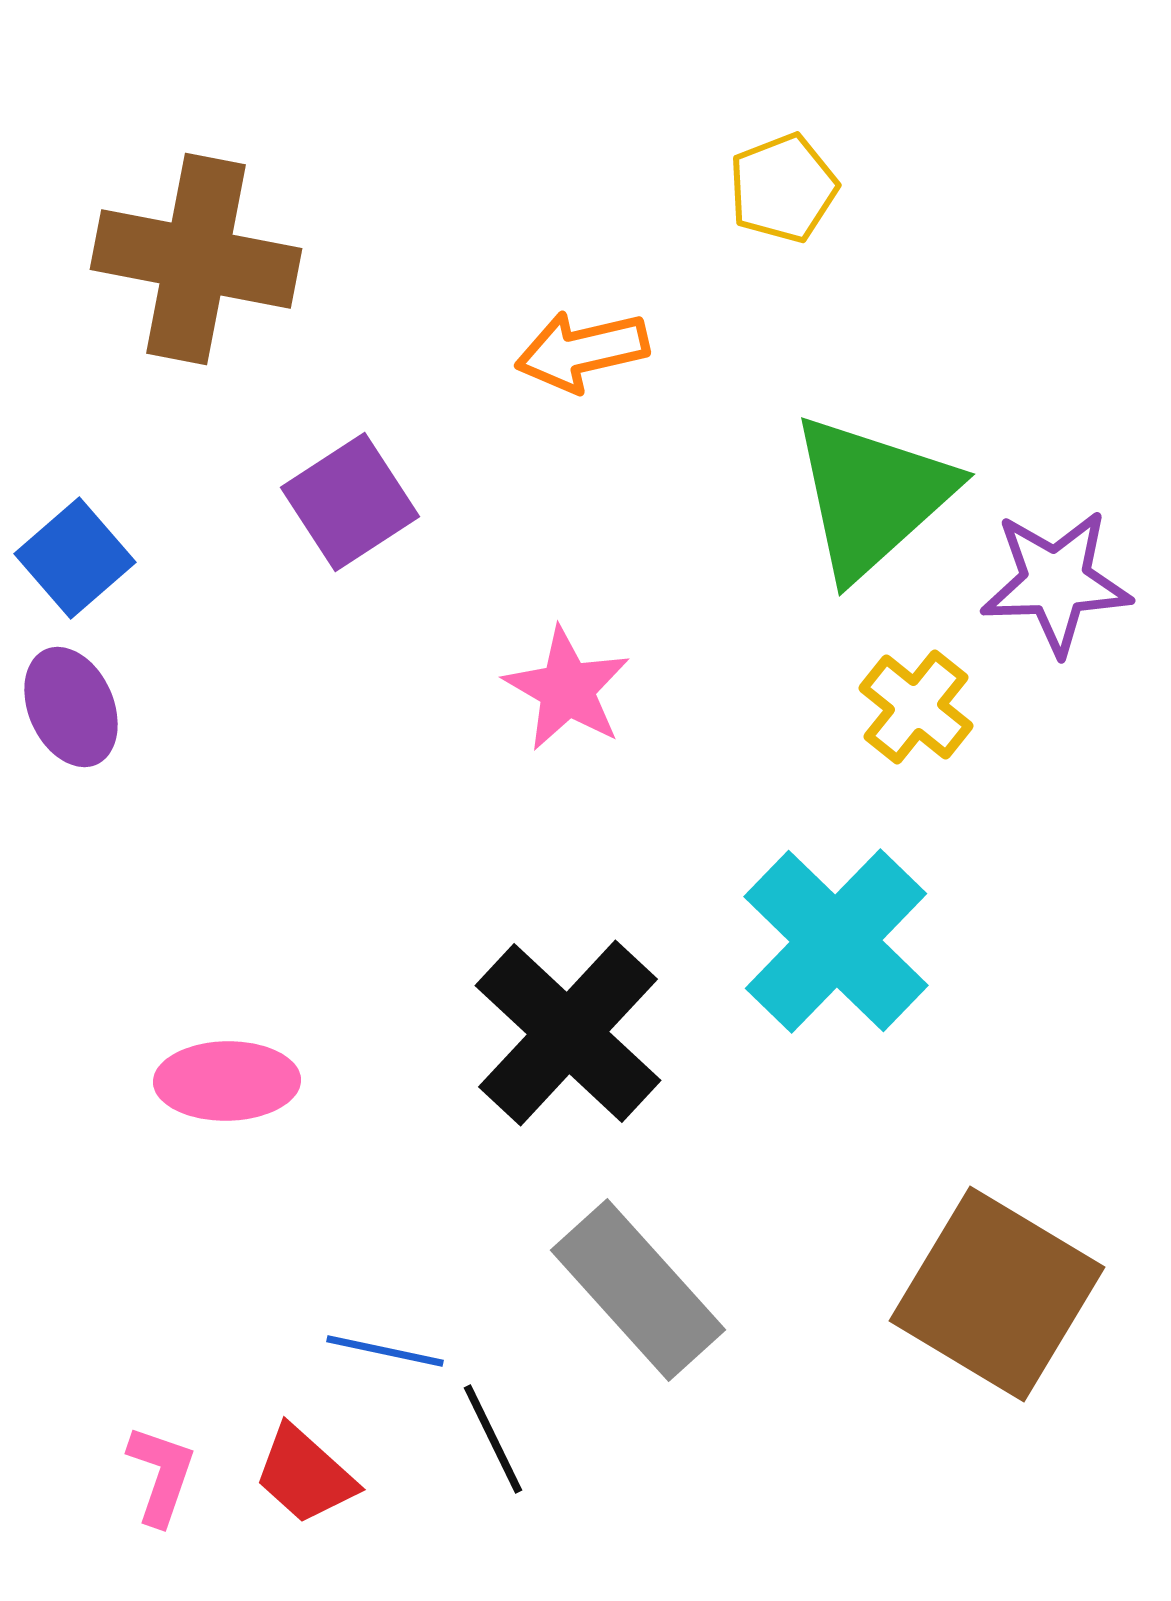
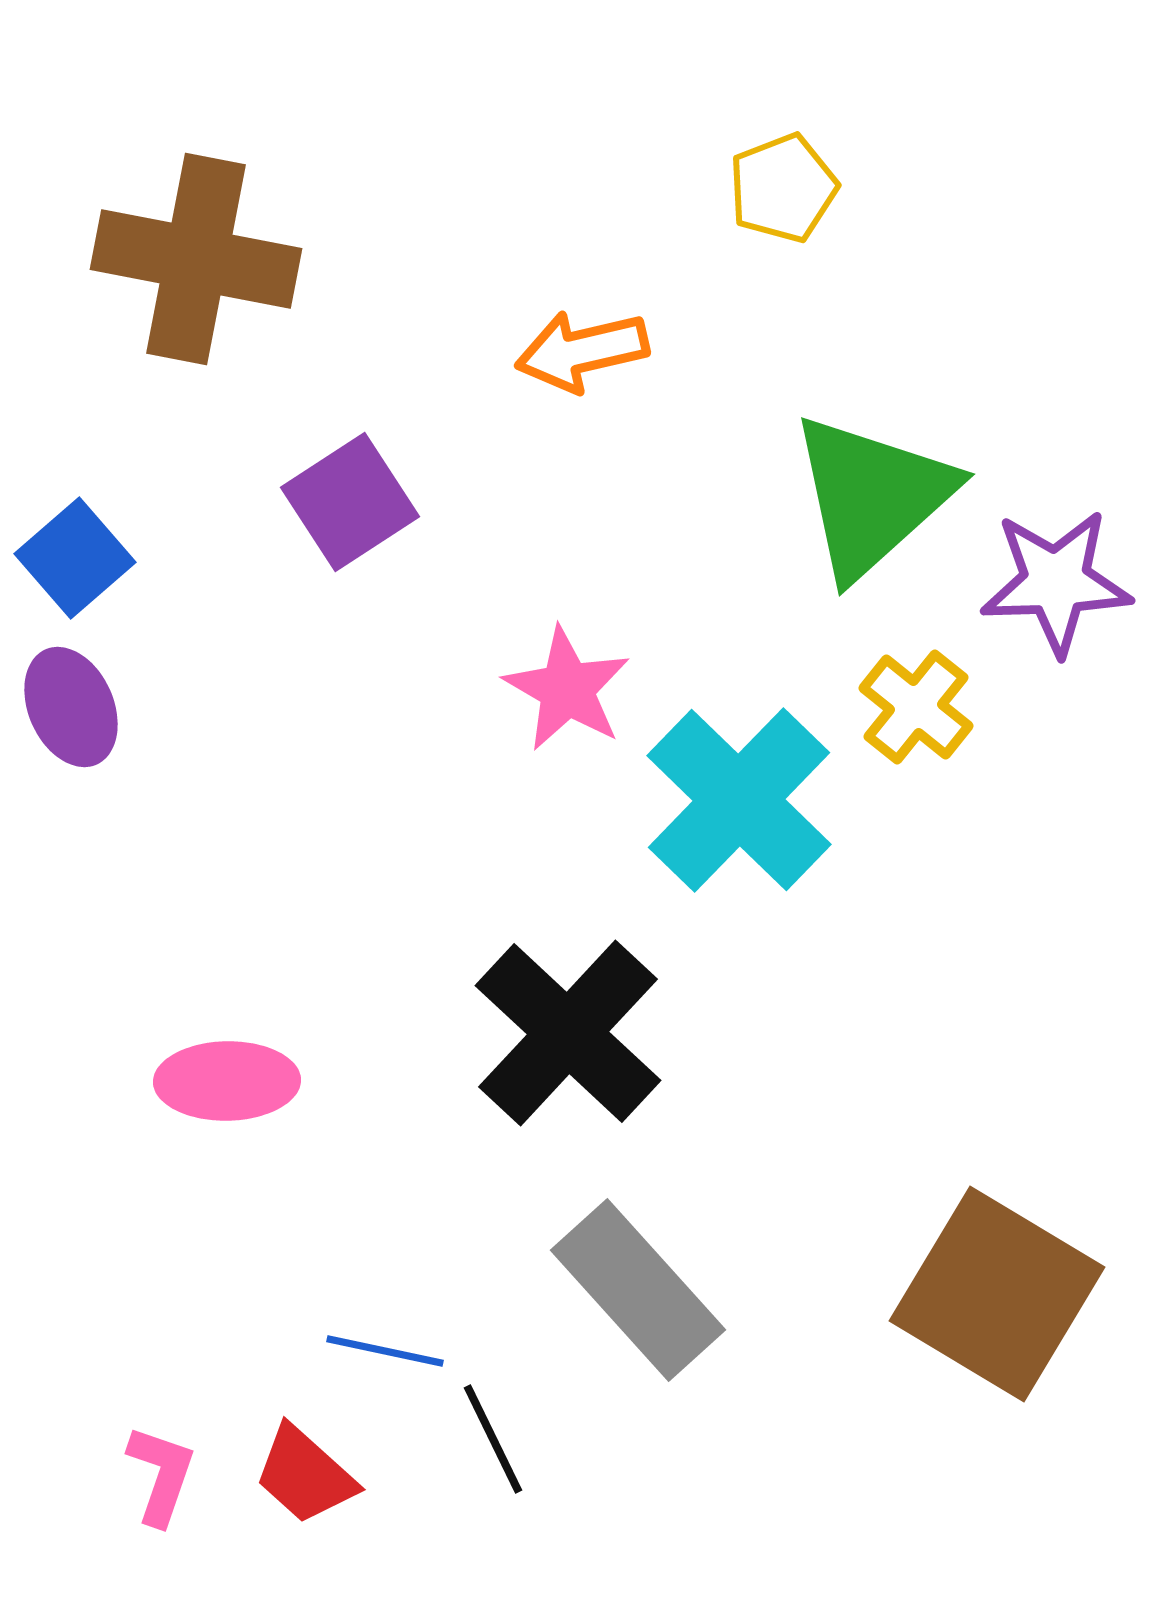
cyan cross: moved 97 px left, 141 px up
